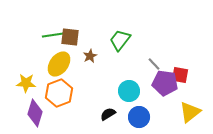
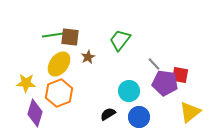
brown star: moved 2 px left, 1 px down
